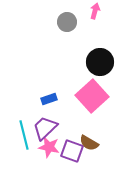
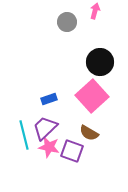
brown semicircle: moved 10 px up
